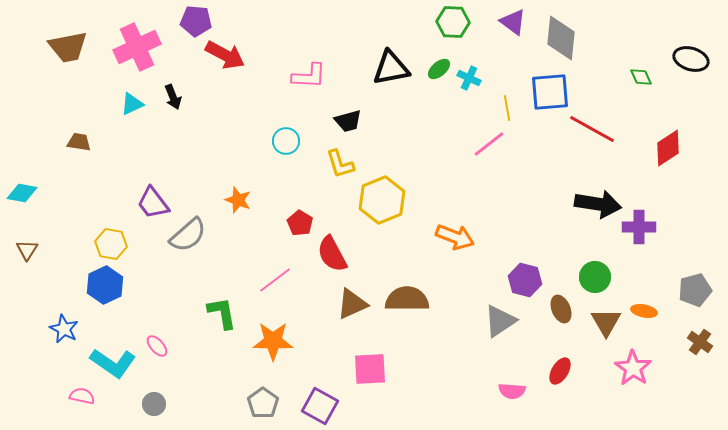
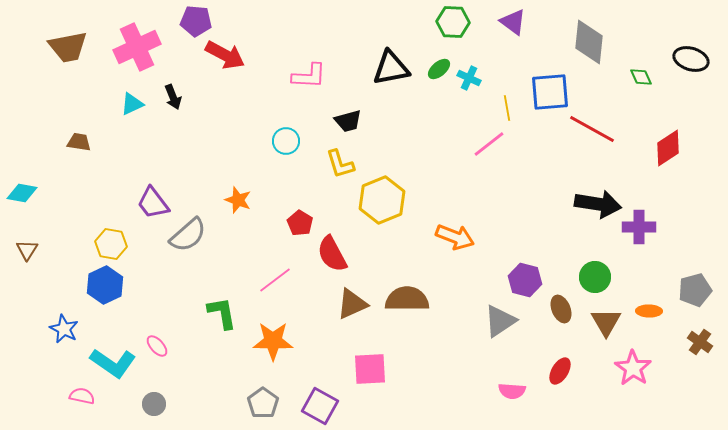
gray diamond at (561, 38): moved 28 px right, 4 px down
orange ellipse at (644, 311): moved 5 px right; rotated 10 degrees counterclockwise
